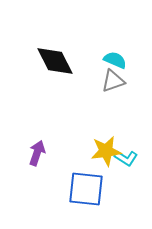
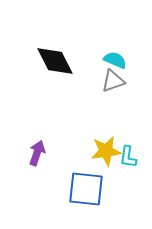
cyan L-shape: moved 2 px right, 1 px up; rotated 65 degrees clockwise
